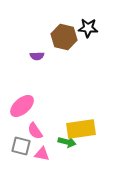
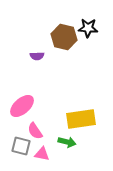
yellow rectangle: moved 10 px up
